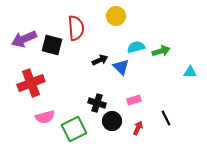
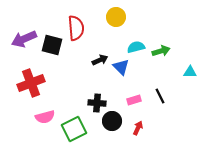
yellow circle: moved 1 px down
black cross: rotated 12 degrees counterclockwise
black line: moved 6 px left, 22 px up
